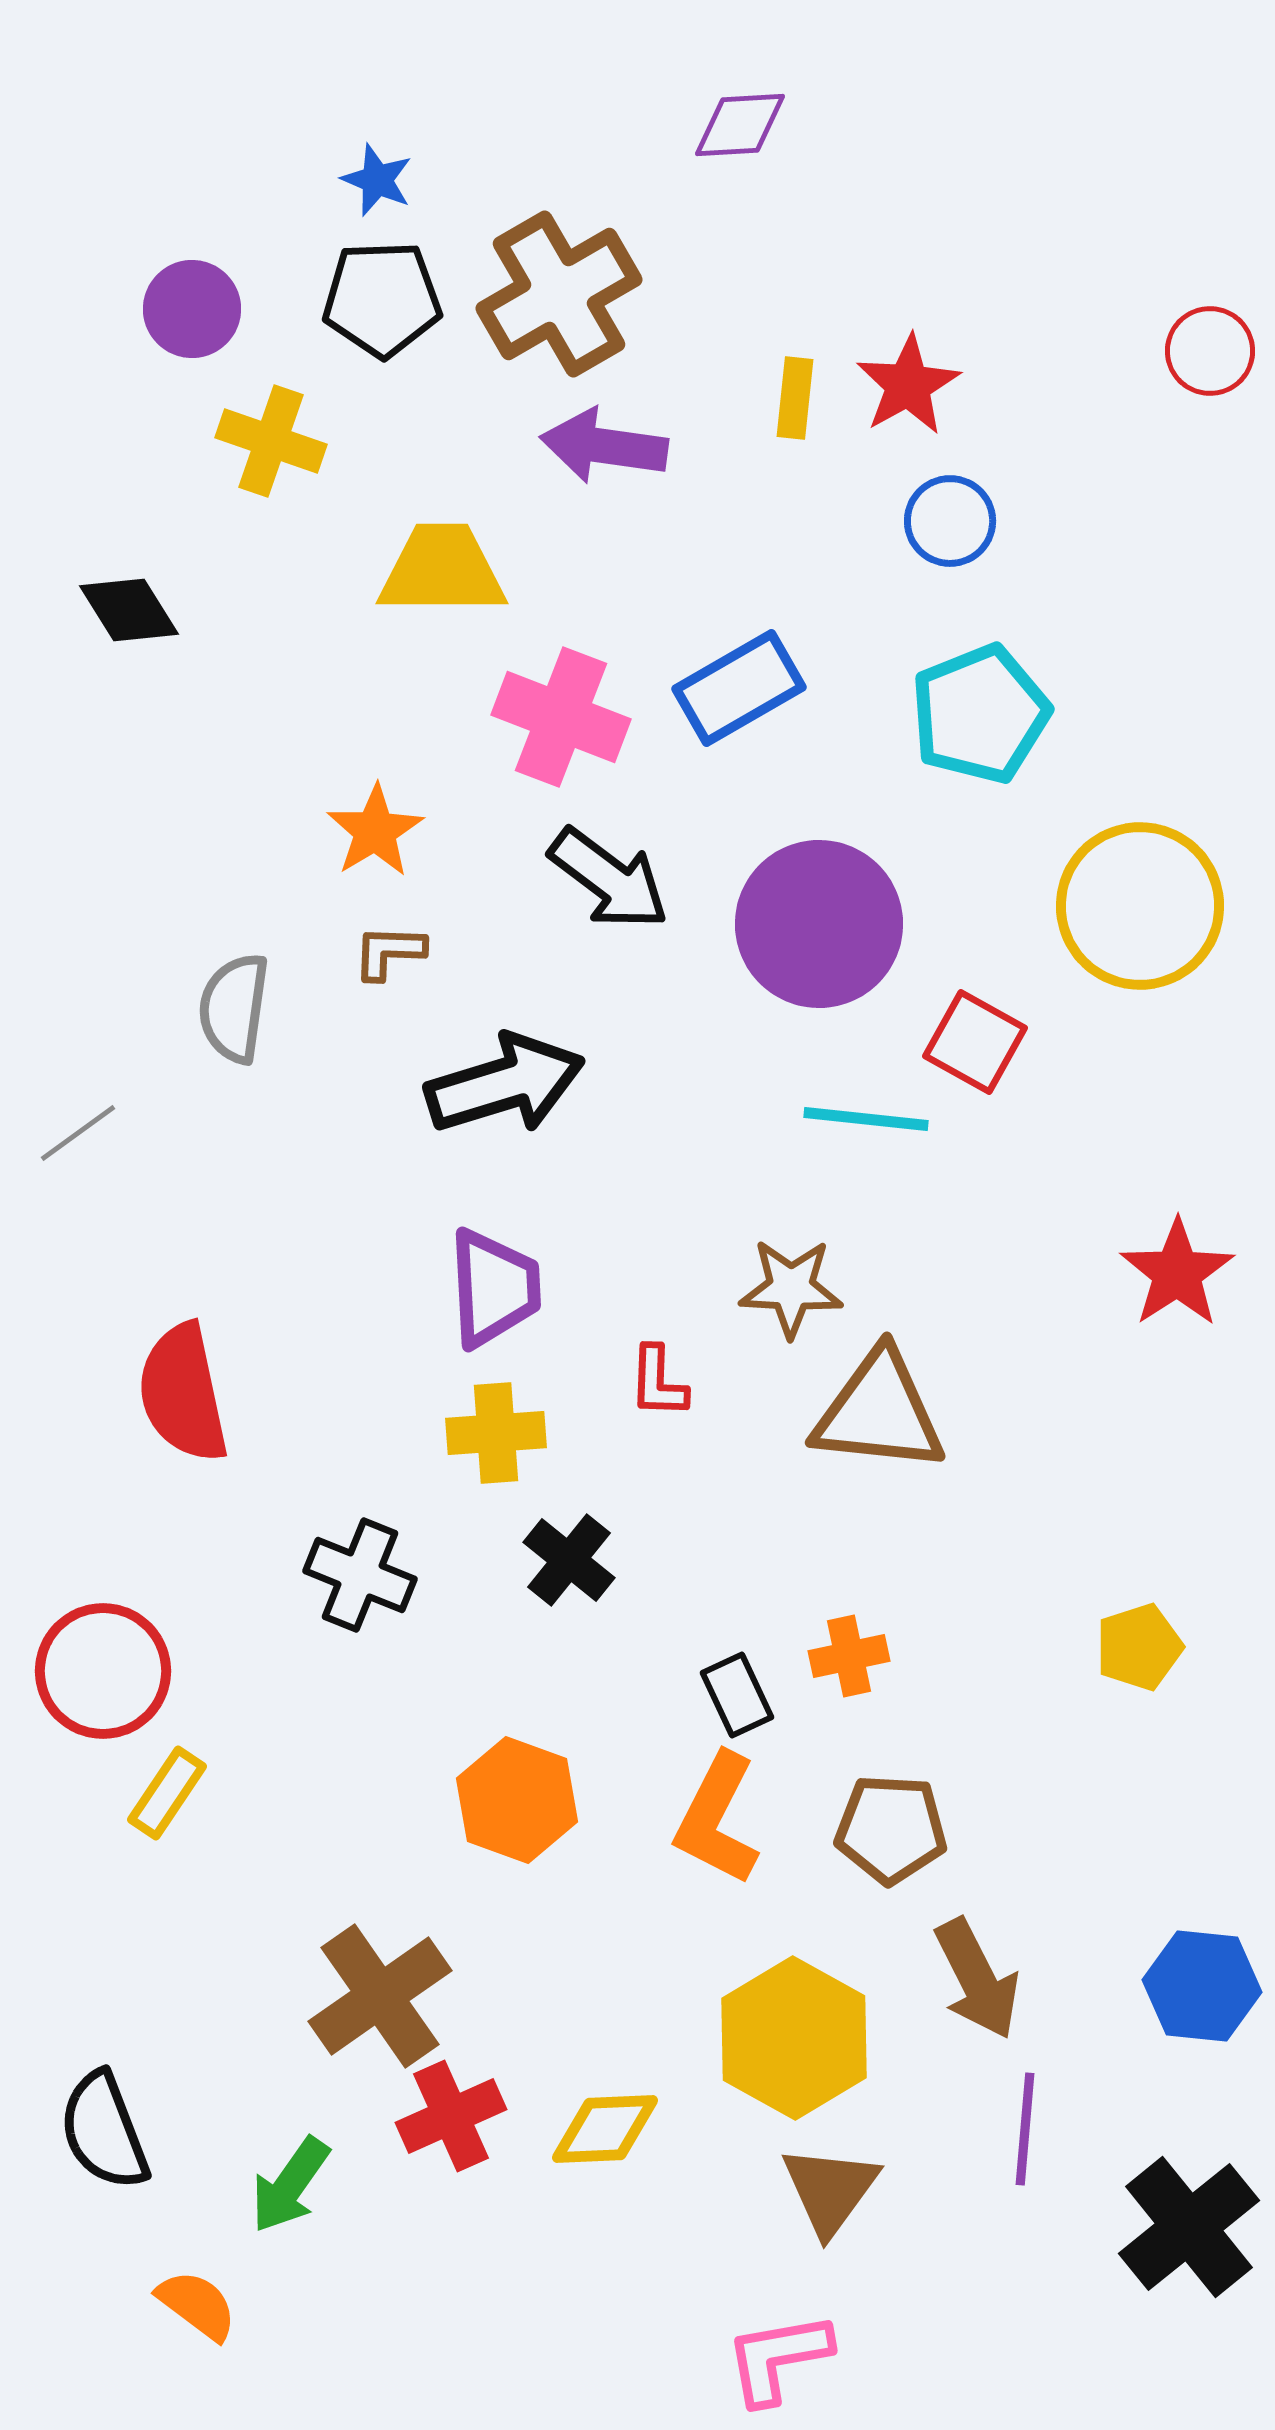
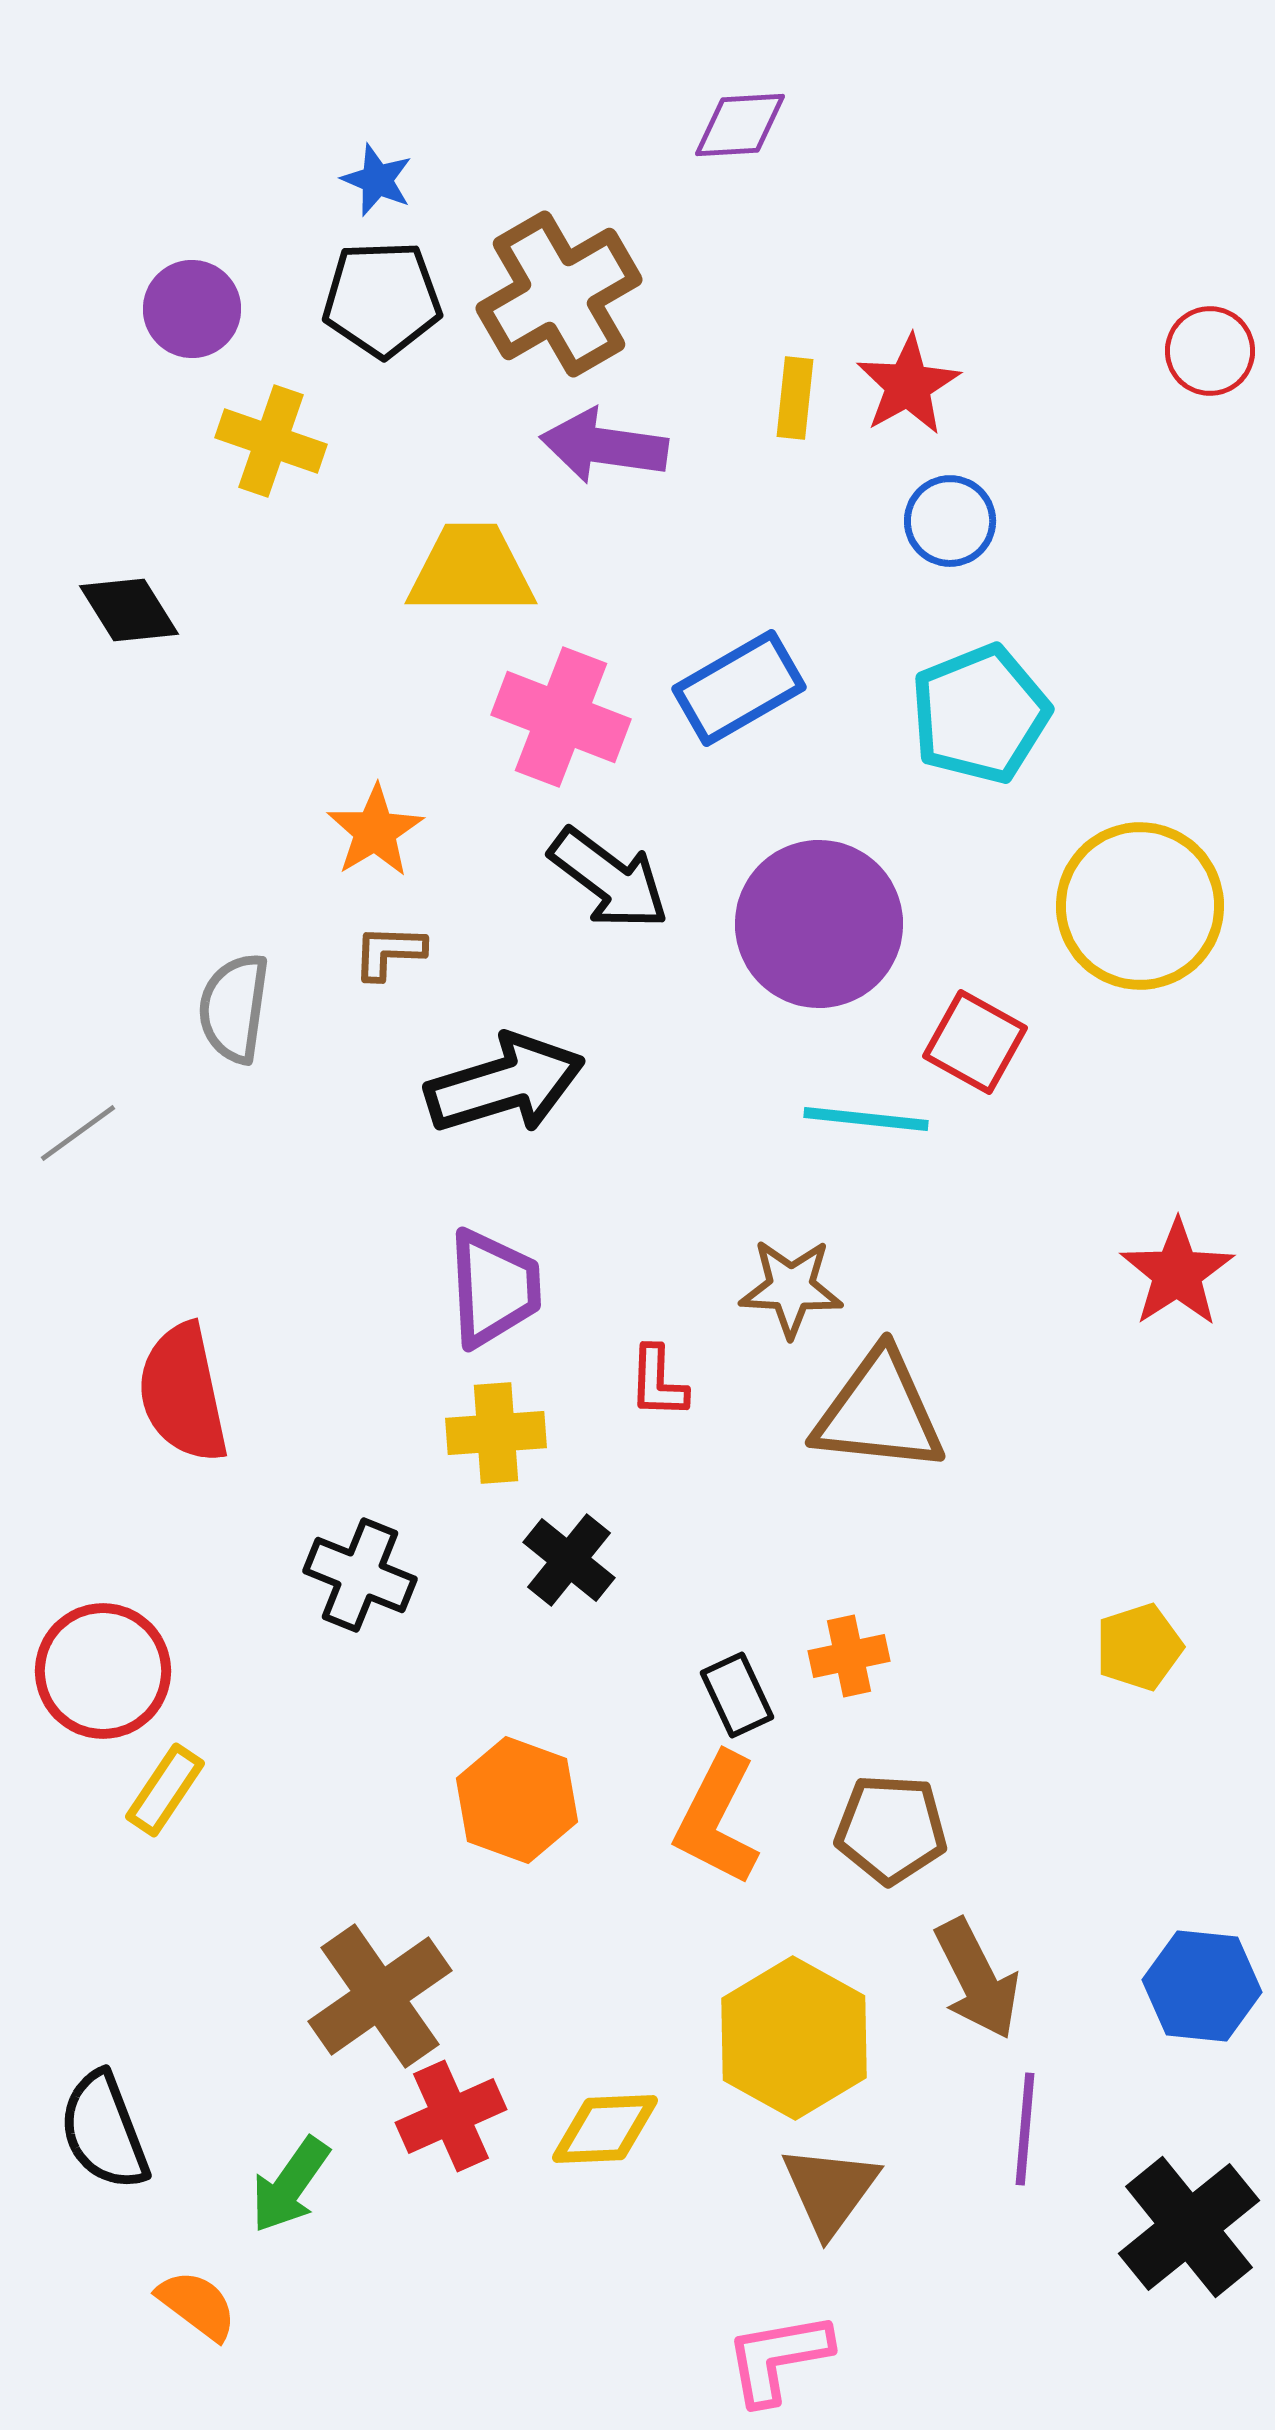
yellow trapezoid at (442, 570): moved 29 px right
yellow rectangle at (167, 1793): moved 2 px left, 3 px up
